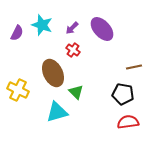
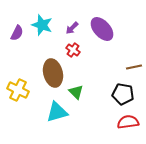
brown ellipse: rotated 12 degrees clockwise
